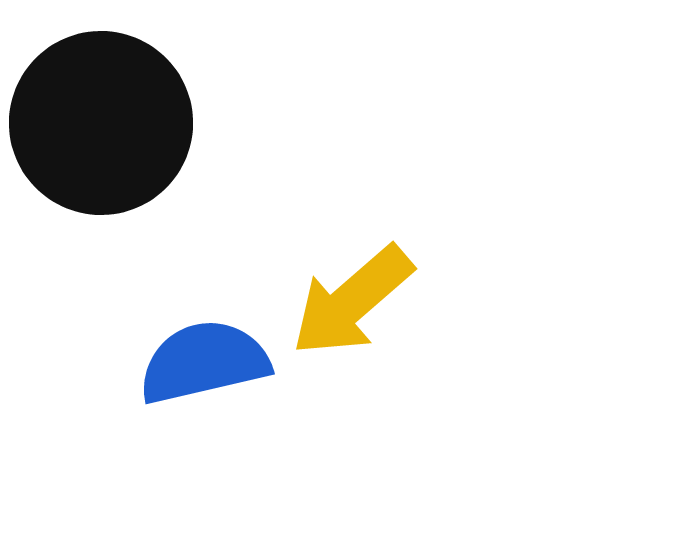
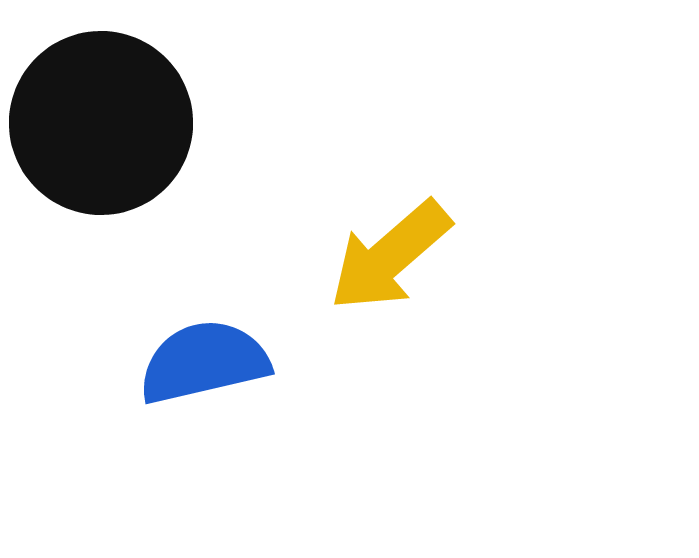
yellow arrow: moved 38 px right, 45 px up
